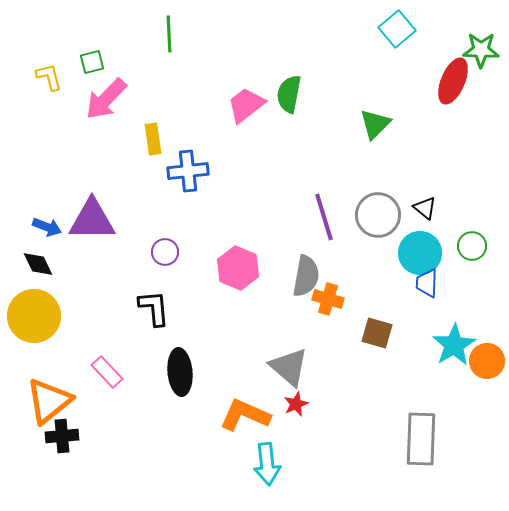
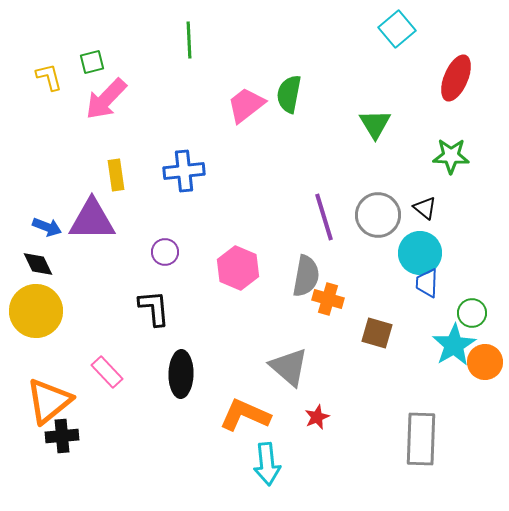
green line: moved 20 px right, 6 px down
green star: moved 30 px left, 106 px down
red ellipse: moved 3 px right, 3 px up
green triangle: rotated 16 degrees counterclockwise
yellow rectangle: moved 37 px left, 36 px down
blue cross: moved 4 px left
green circle: moved 67 px down
yellow circle: moved 2 px right, 5 px up
orange circle: moved 2 px left, 1 px down
black ellipse: moved 1 px right, 2 px down; rotated 6 degrees clockwise
red star: moved 21 px right, 13 px down
